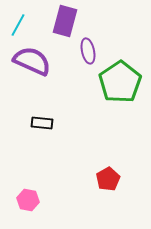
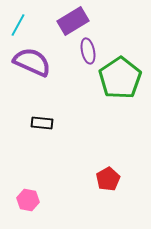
purple rectangle: moved 8 px right; rotated 44 degrees clockwise
purple semicircle: moved 1 px down
green pentagon: moved 4 px up
